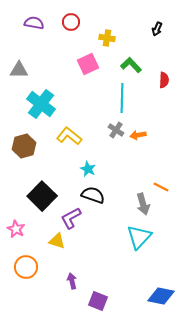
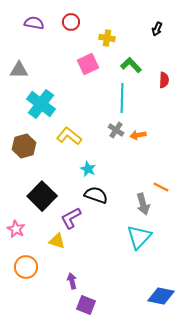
black semicircle: moved 3 px right
purple square: moved 12 px left, 4 px down
